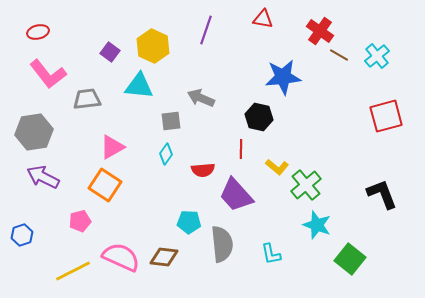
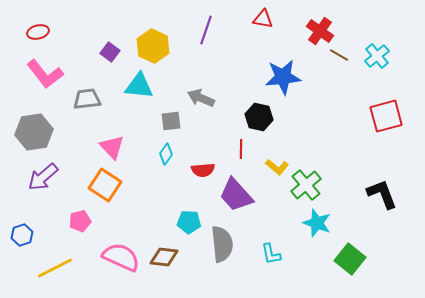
pink L-shape: moved 3 px left
pink triangle: rotated 44 degrees counterclockwise
purple arrow: rotated 68 degrees counterclockwise
cyan star: moved 2 px up
yellow line: moved 18 px left, 3 px up
